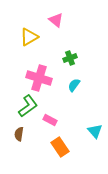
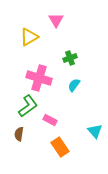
pink triangle: rotated 21 degrees clockwise
